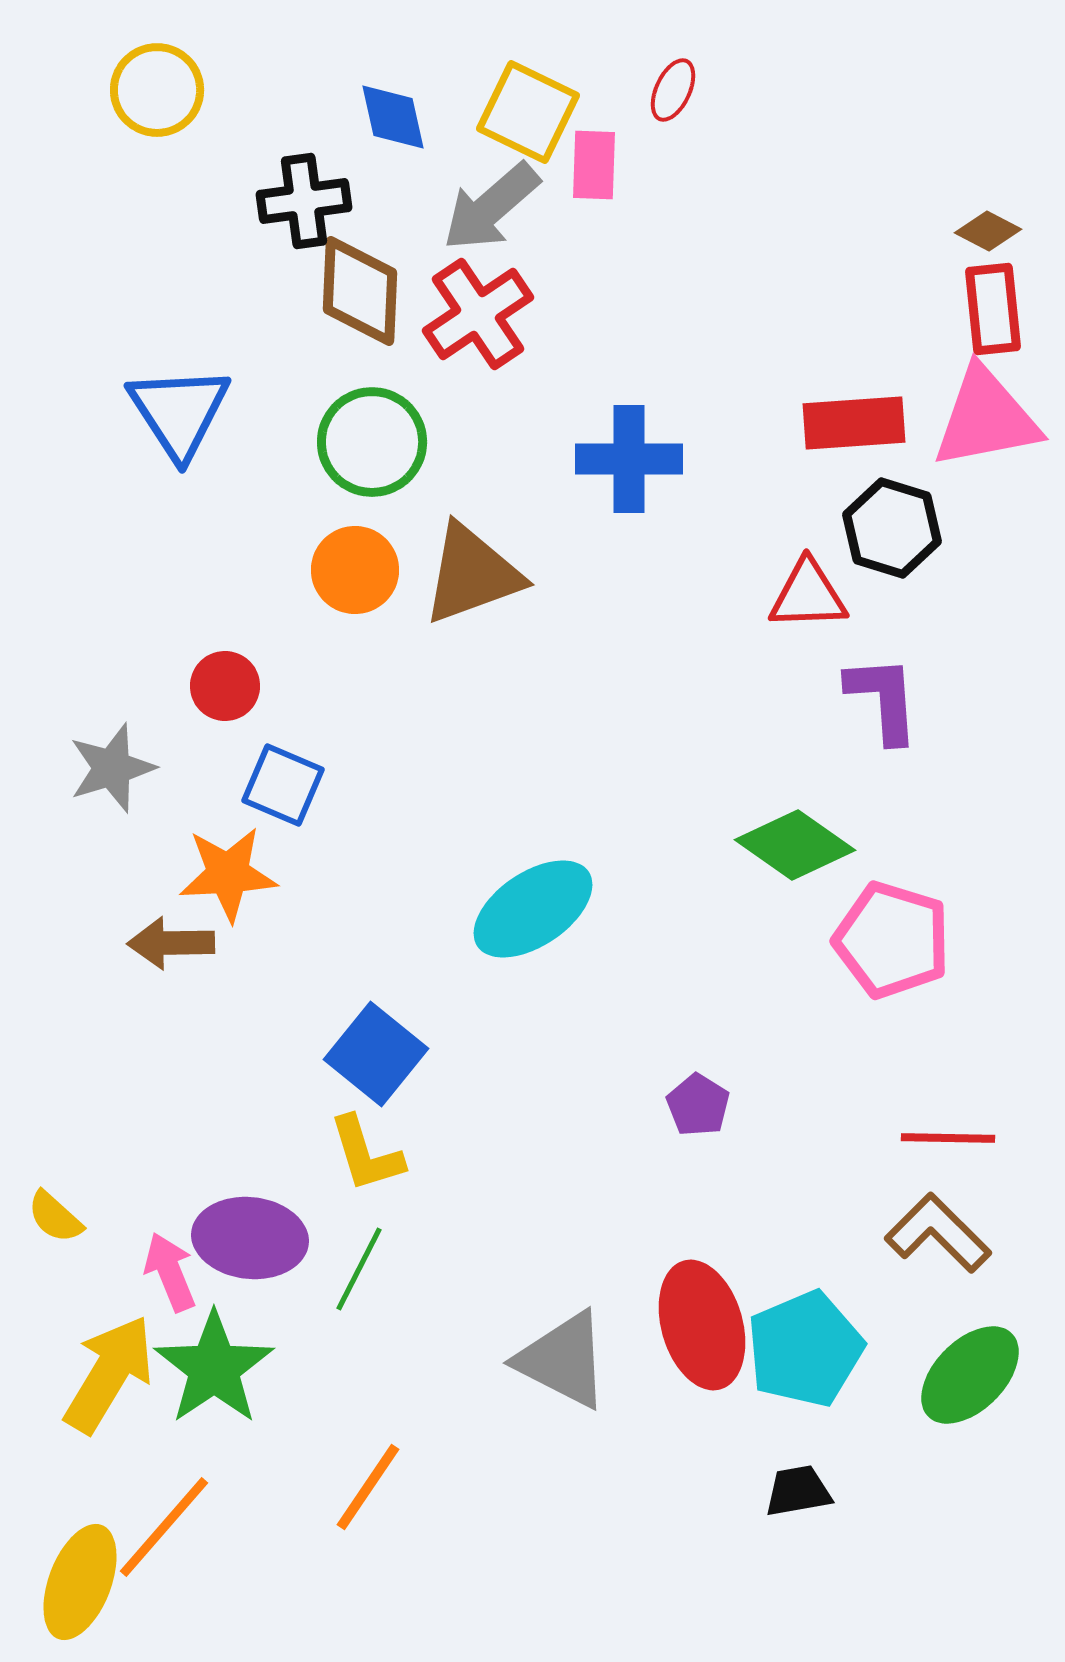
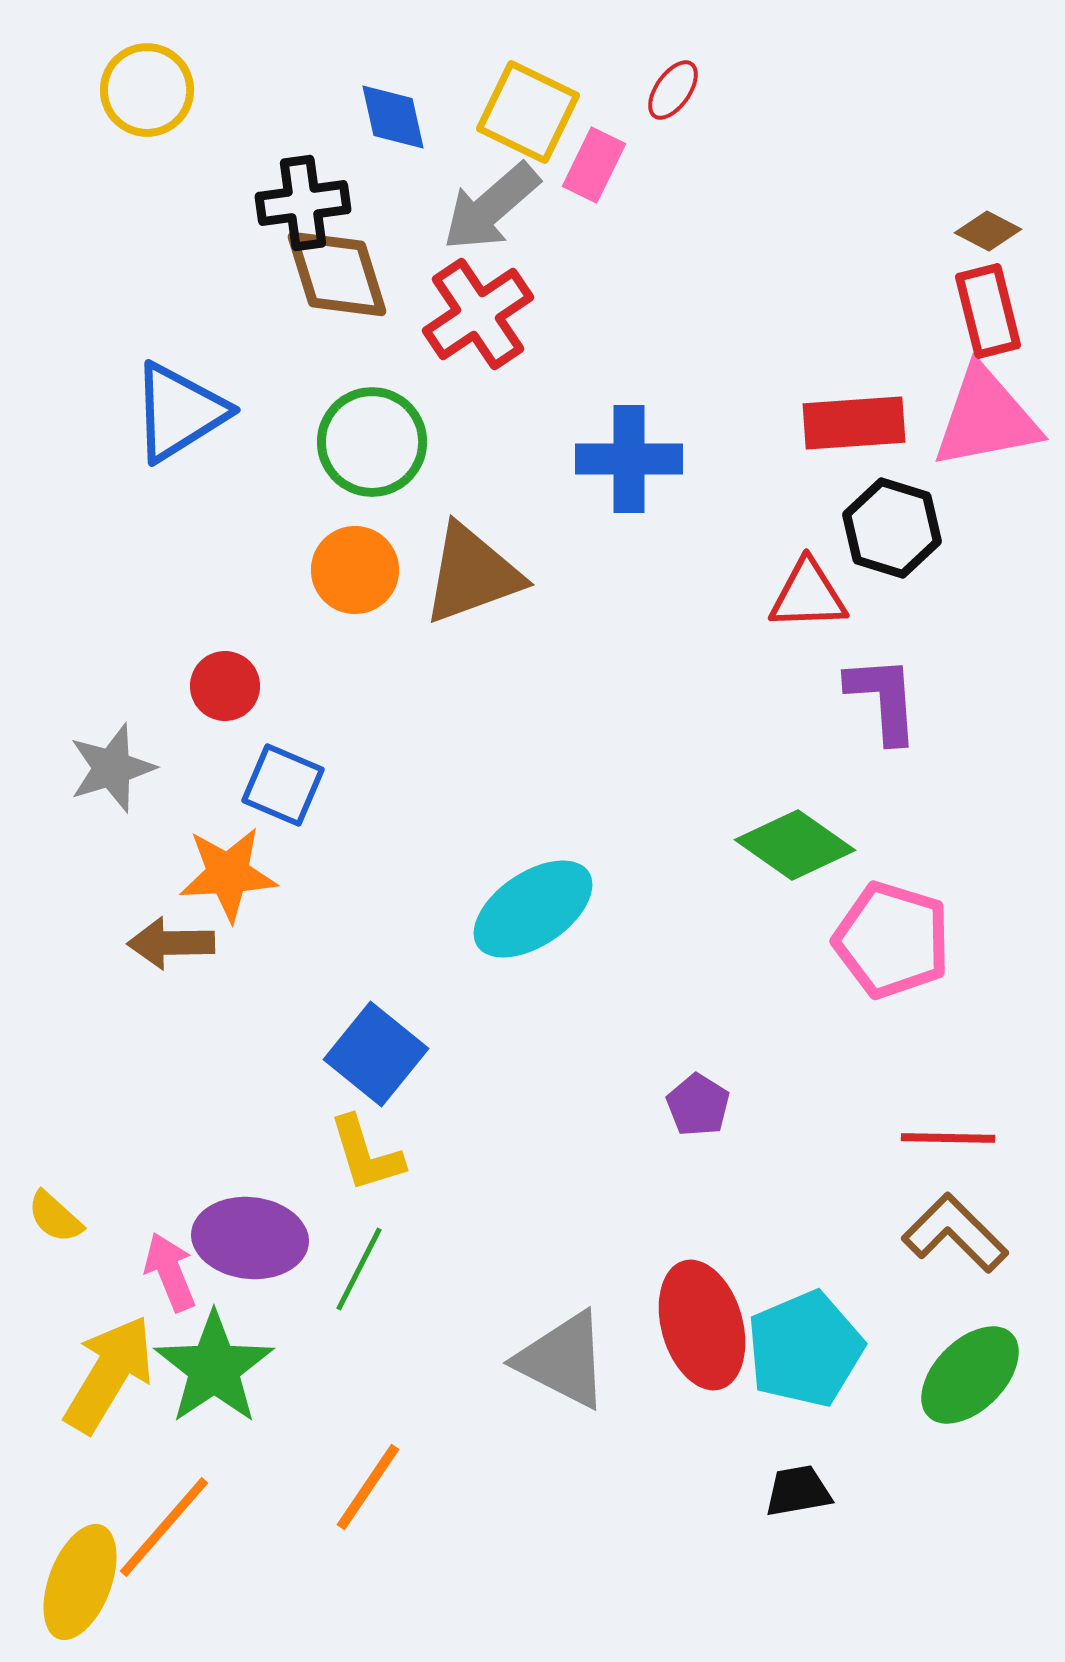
yellow circle at (157, 90): moved 10 px left
red ellipse at (673, 90): rotated 10 degrees clockwise
pink rectangle at (594, 165): rotated 24 degrees clockwise
black cross at (304, 201): moved 1 px left, 2 px down
brown diamond at (360, 291): moved 23 px left, 17 px up; rotated 20 degrees counterclockwise
red rectangle at (993, 309): moved 5 px left, 2 px down; rotated 8 degrees counterclockwise
blue triangle at (179, 412): rotated 31 degrees clockwise
brown L-shape at (938, 1233): moved 17 px right
